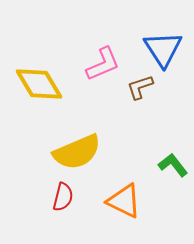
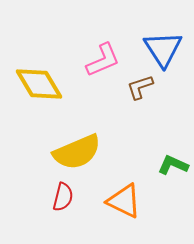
pink L-shape: moved 4 px up
green L-shape: rotated 28 degrees counterclockwise
